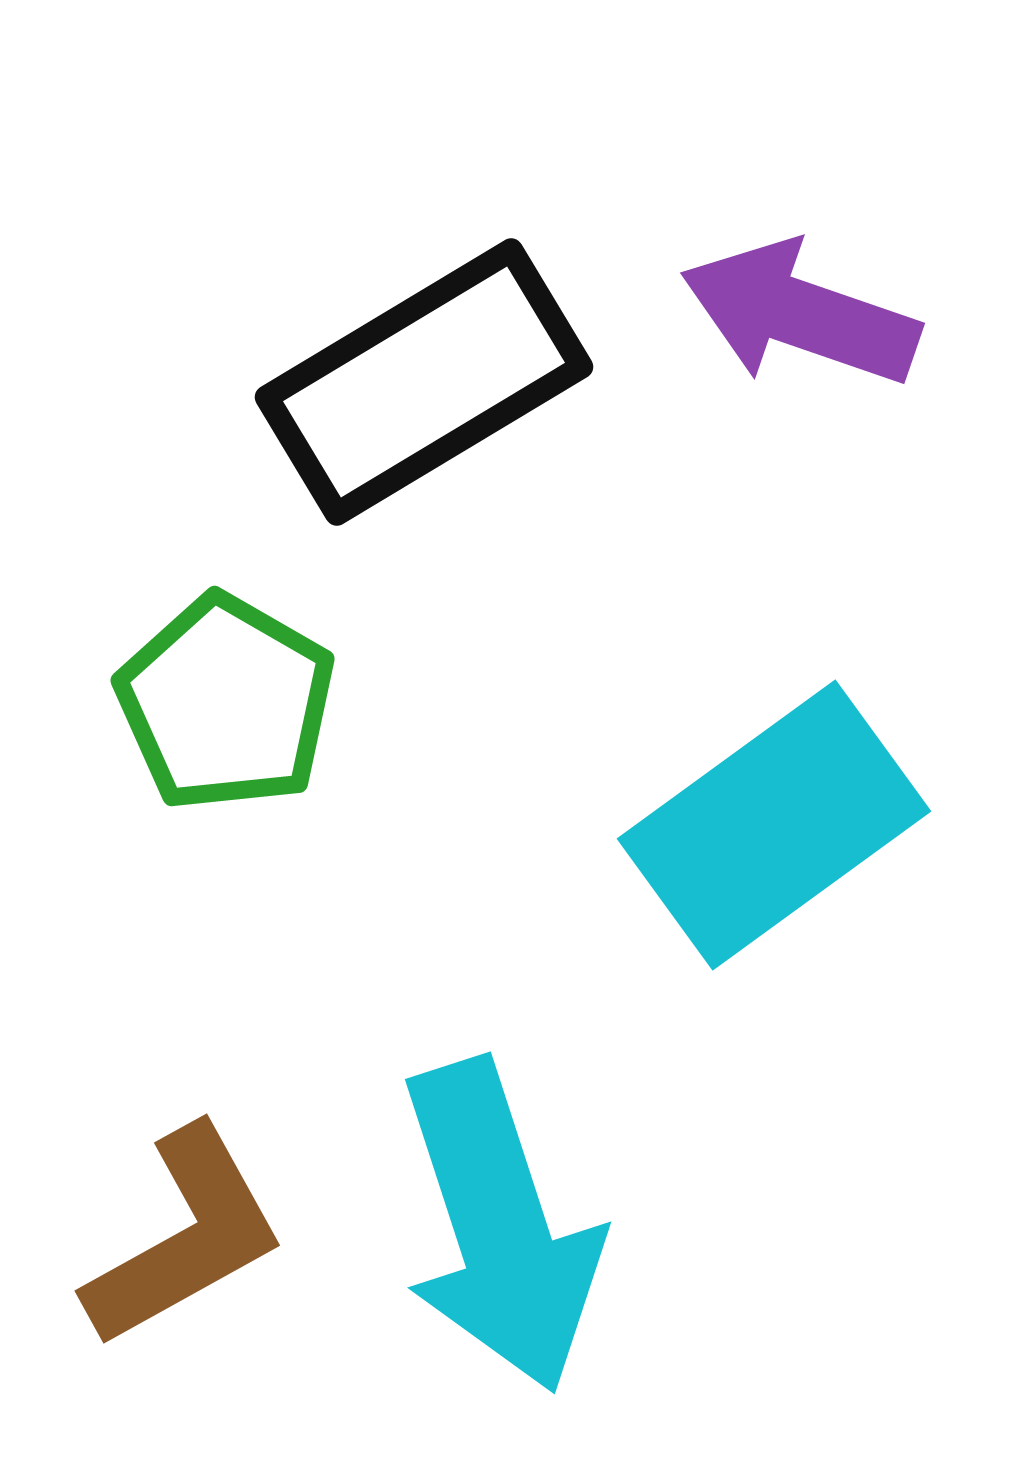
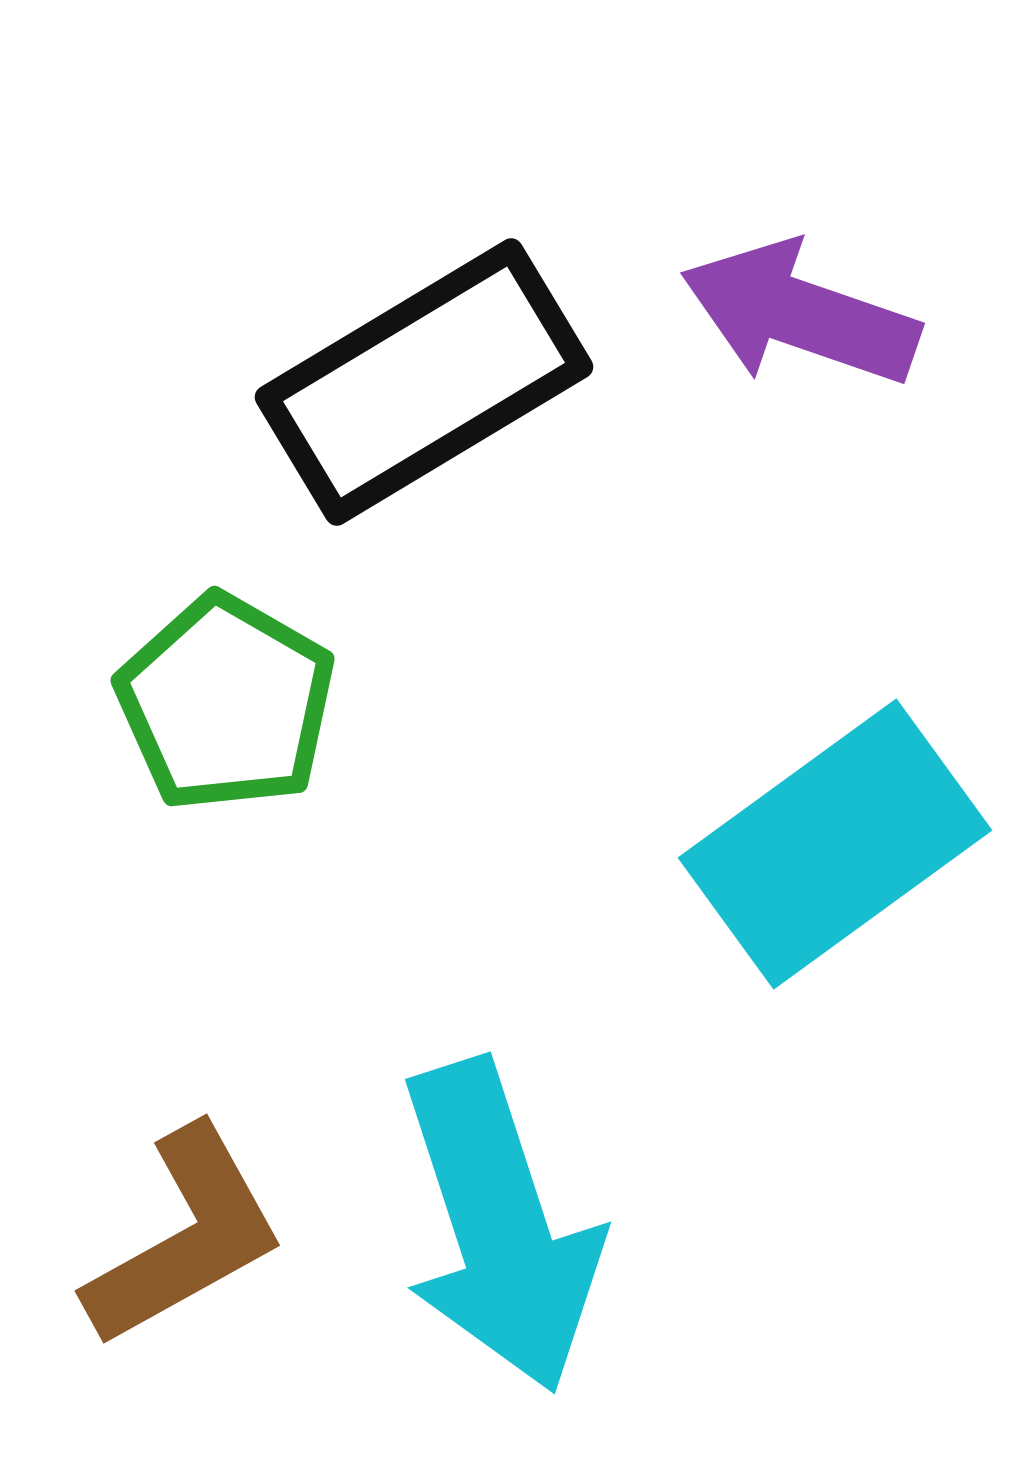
cyan rectangle: moved 61 px right, 19 px down
